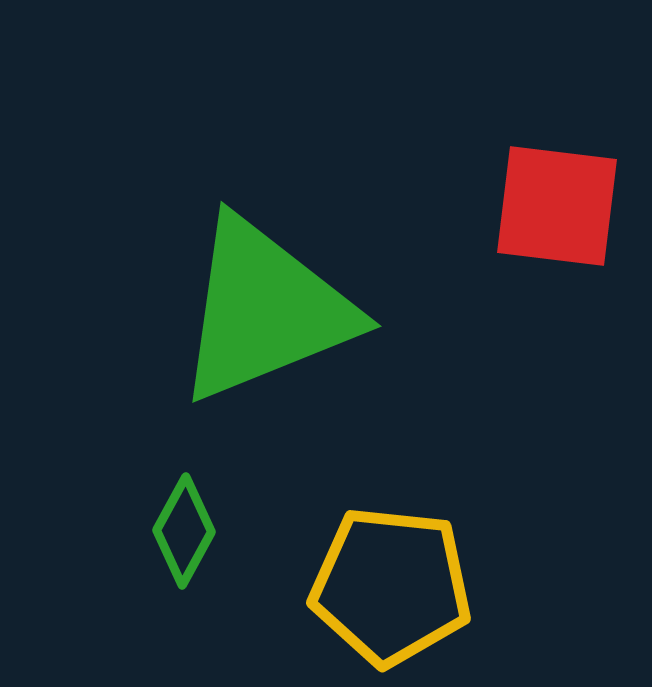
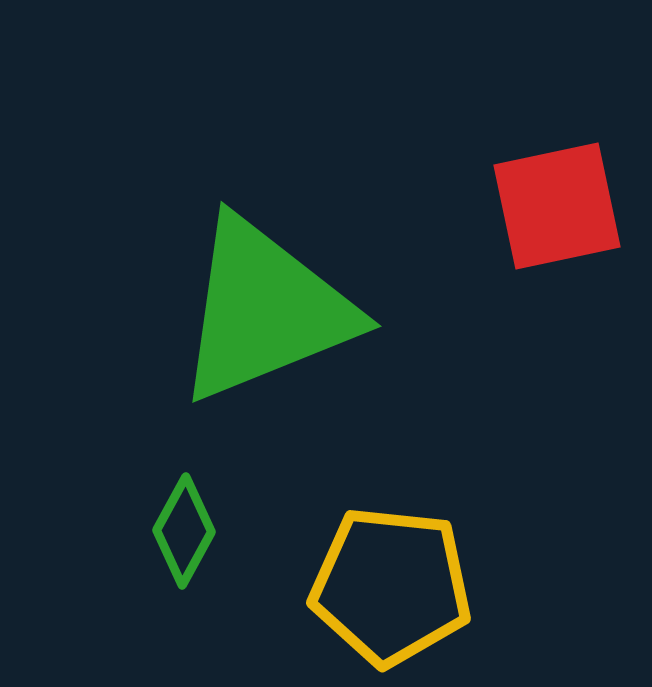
red square: rotated 19 degrees counterclockwise
